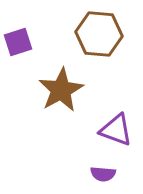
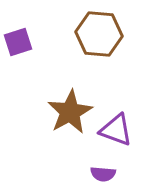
brown star: moved 9 px right, 22 px down
